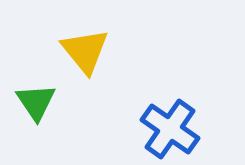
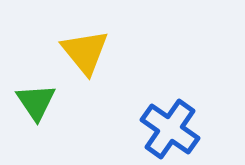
yellow triangle: moved 1 px down
